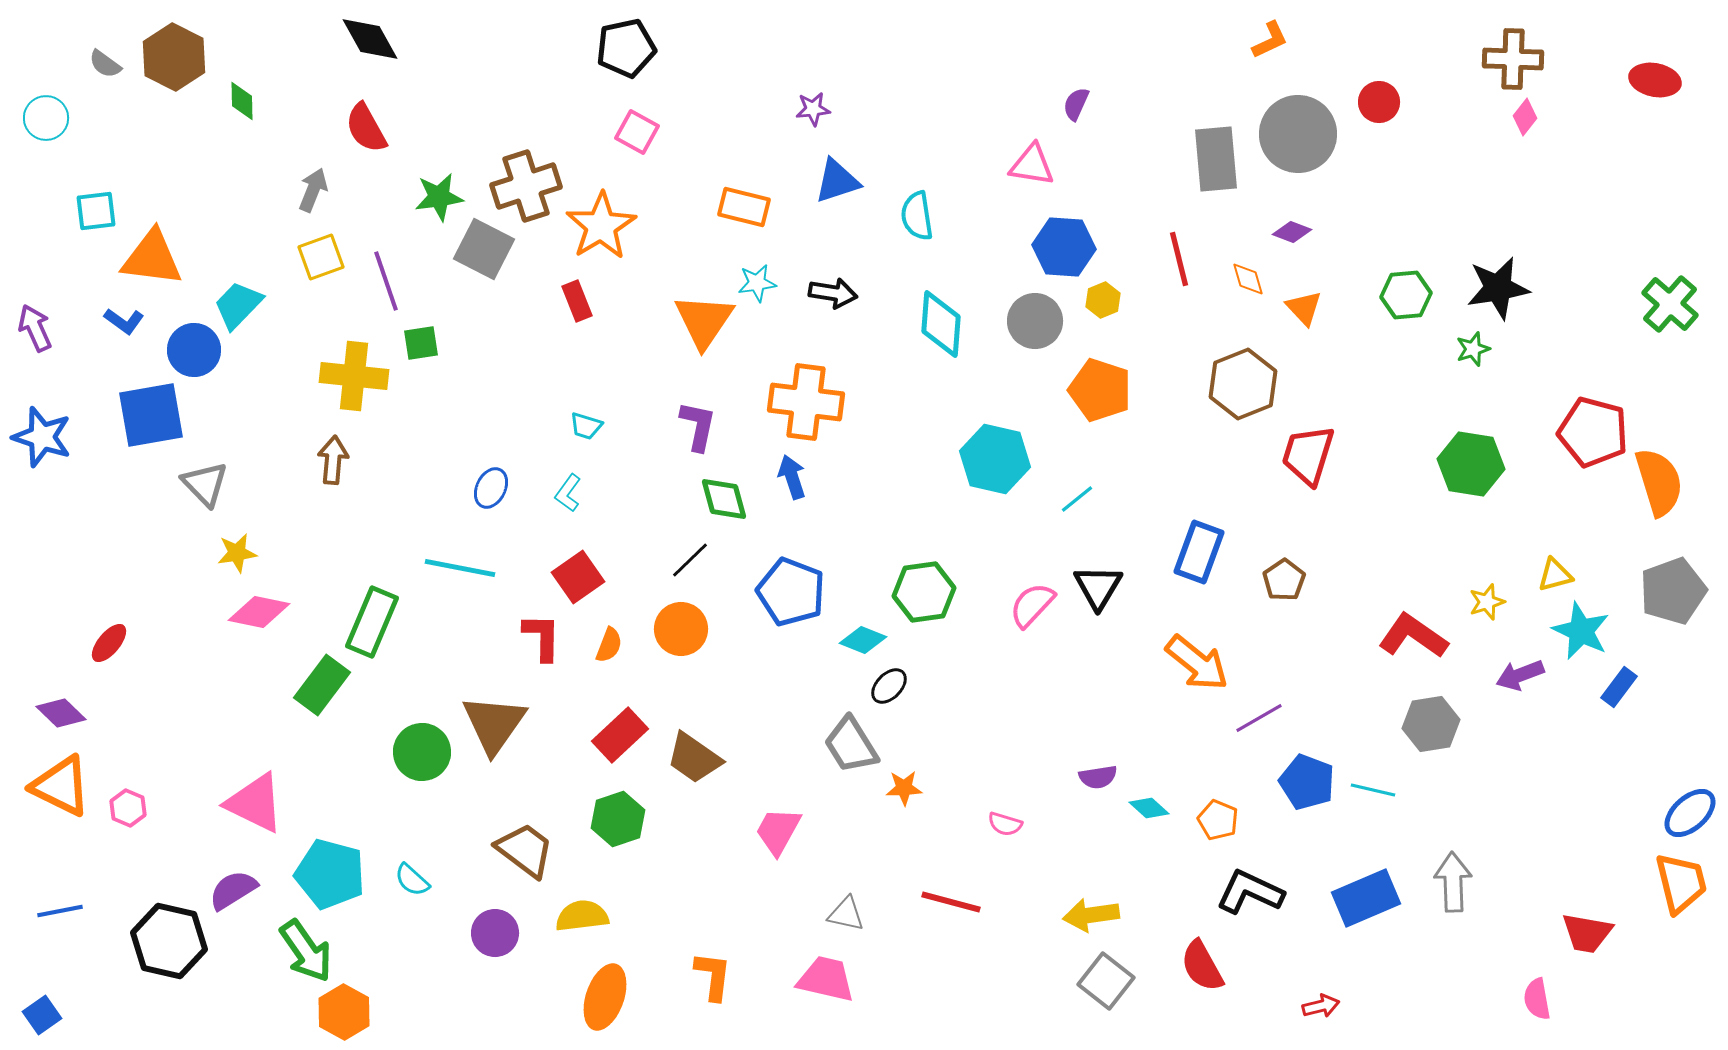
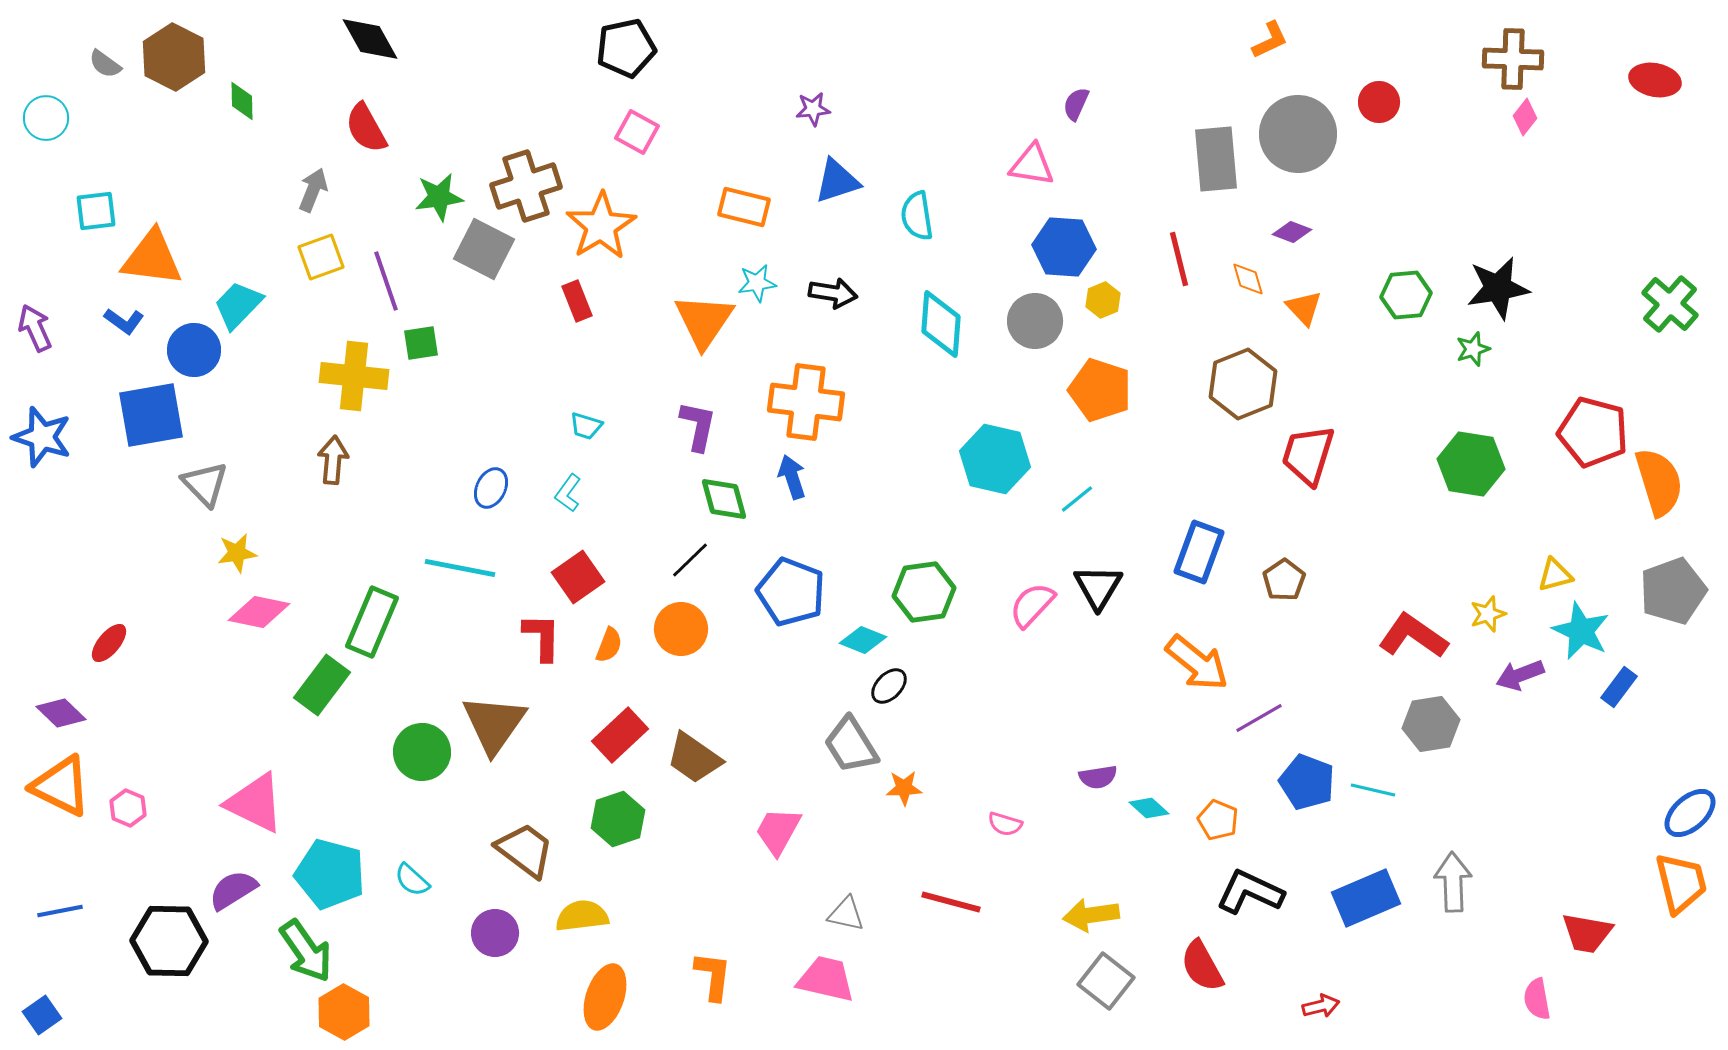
yellow star at (1487, 602): moved 1 px right, 12 px down
black hexagon at (169, 941): rotated 12 degrees counterclockwise
